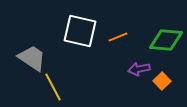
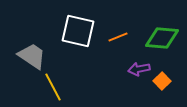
white square: moved 2 px left
green diamond: moved 4 px left, 2 px up
gray trapezoid: moved 2 px up
